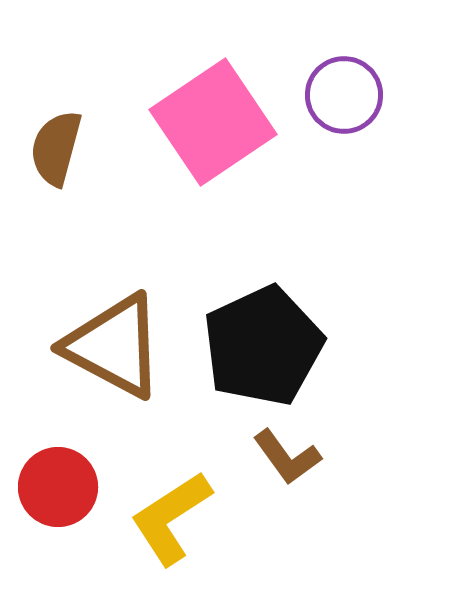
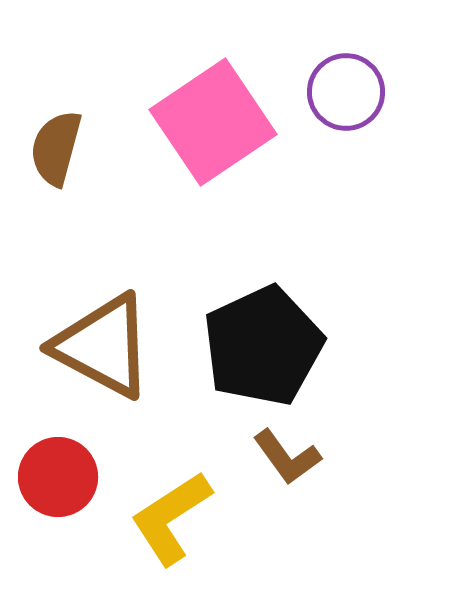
purple circle: moved 2 px right, 3 px up
brown triangle: moved 11 px left
red circle: moved 10 px up
